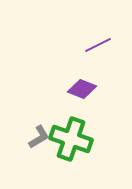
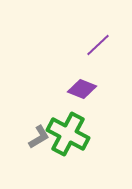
purple line: rotated 16 degrees counterclockwise
green cross: moved 3 px left, 5 px up; rotated 9 degrees clockwise
